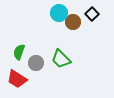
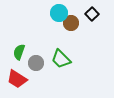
brown circle: moved 2 px left, 1 px down
